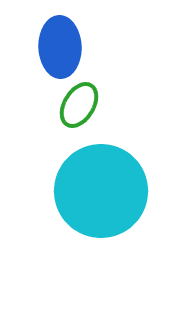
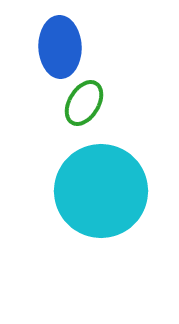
green ellipse: moved 5 px right, 2 px up
